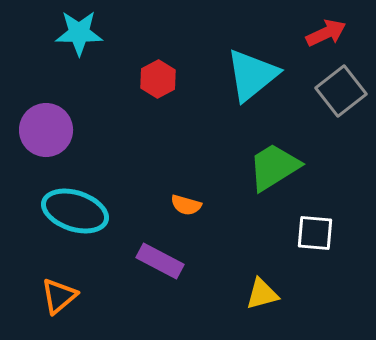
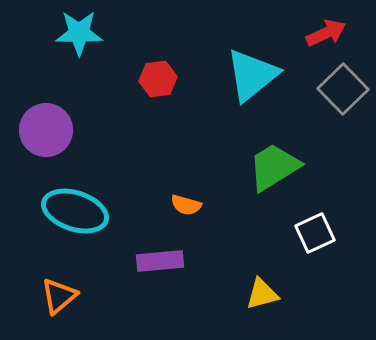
red hexagon: rotated 21 degrees clockwise
gray square: moved 2 px right, 2 px up; rotated 6 degrees counterclockwise
white square: rotated 30 degrees counterclockwise
purple rectangle: rotated 33 degrees counterclockwise
